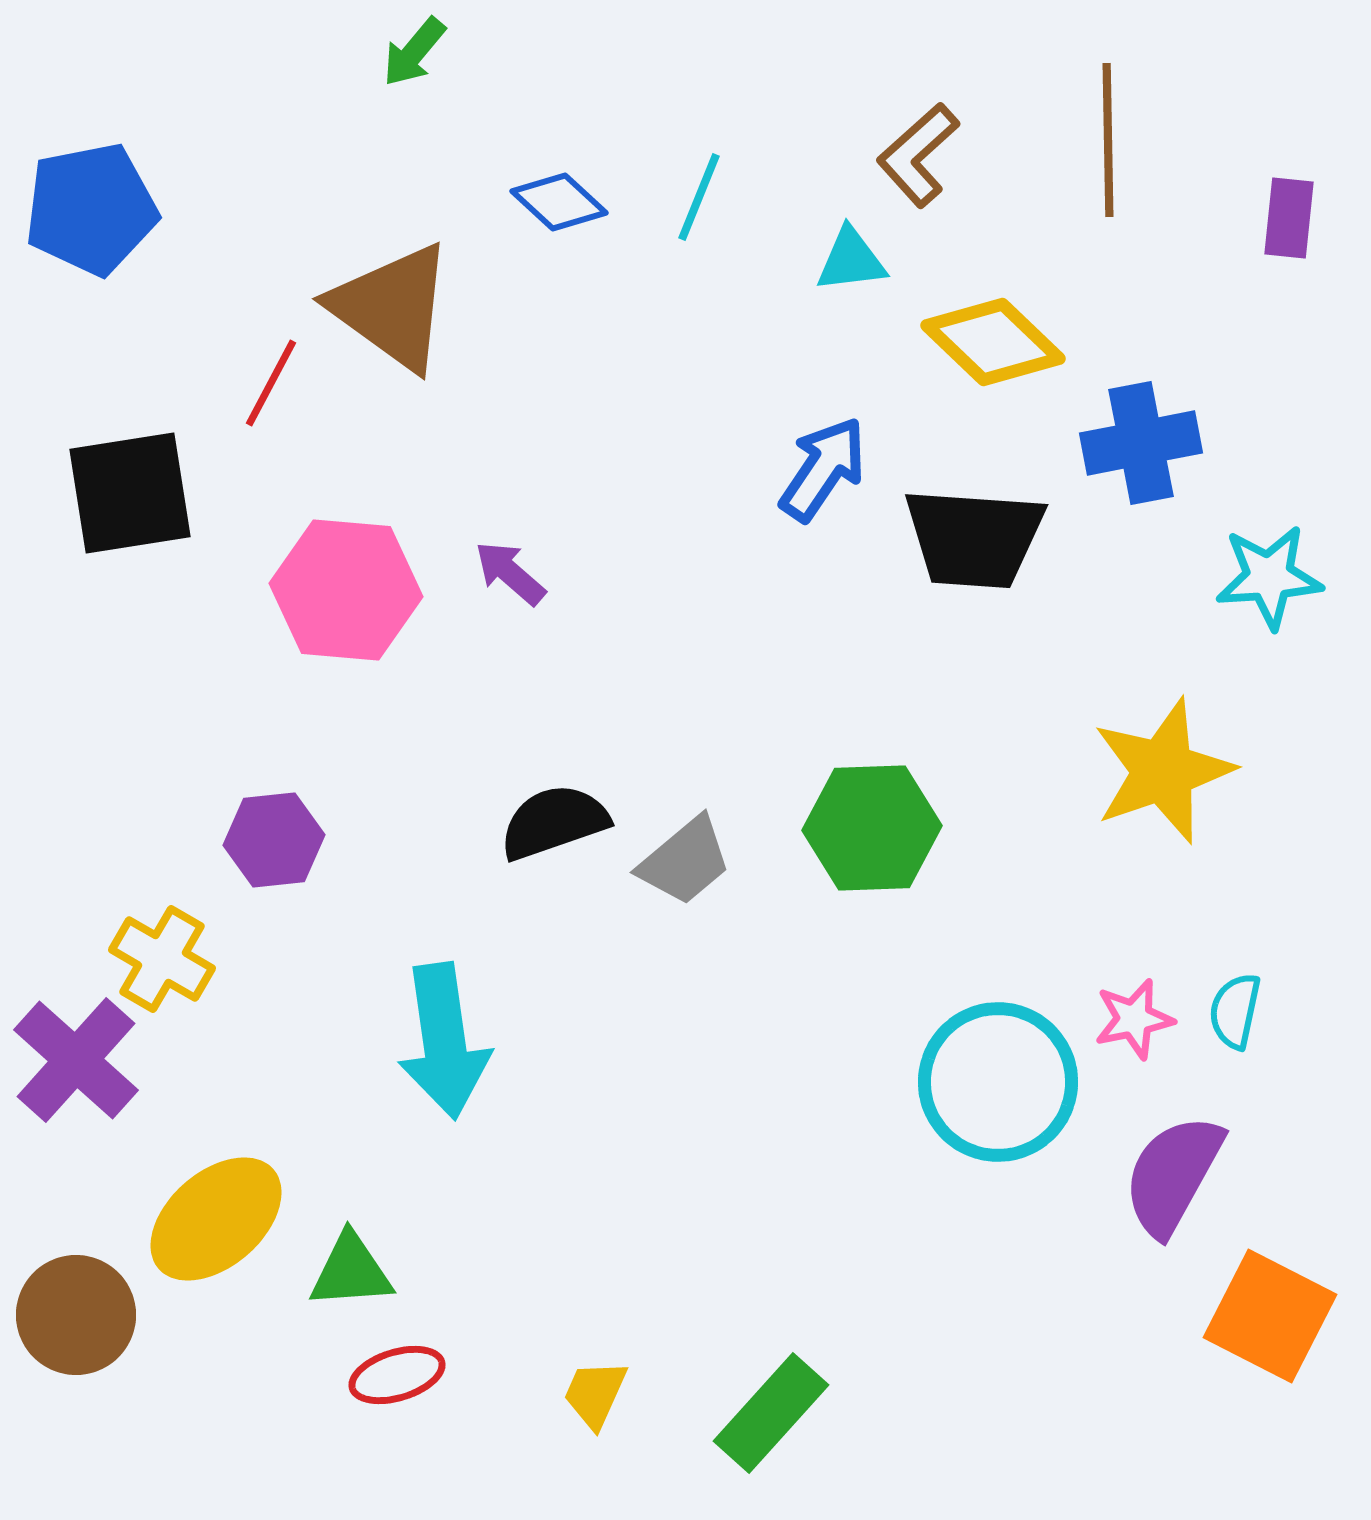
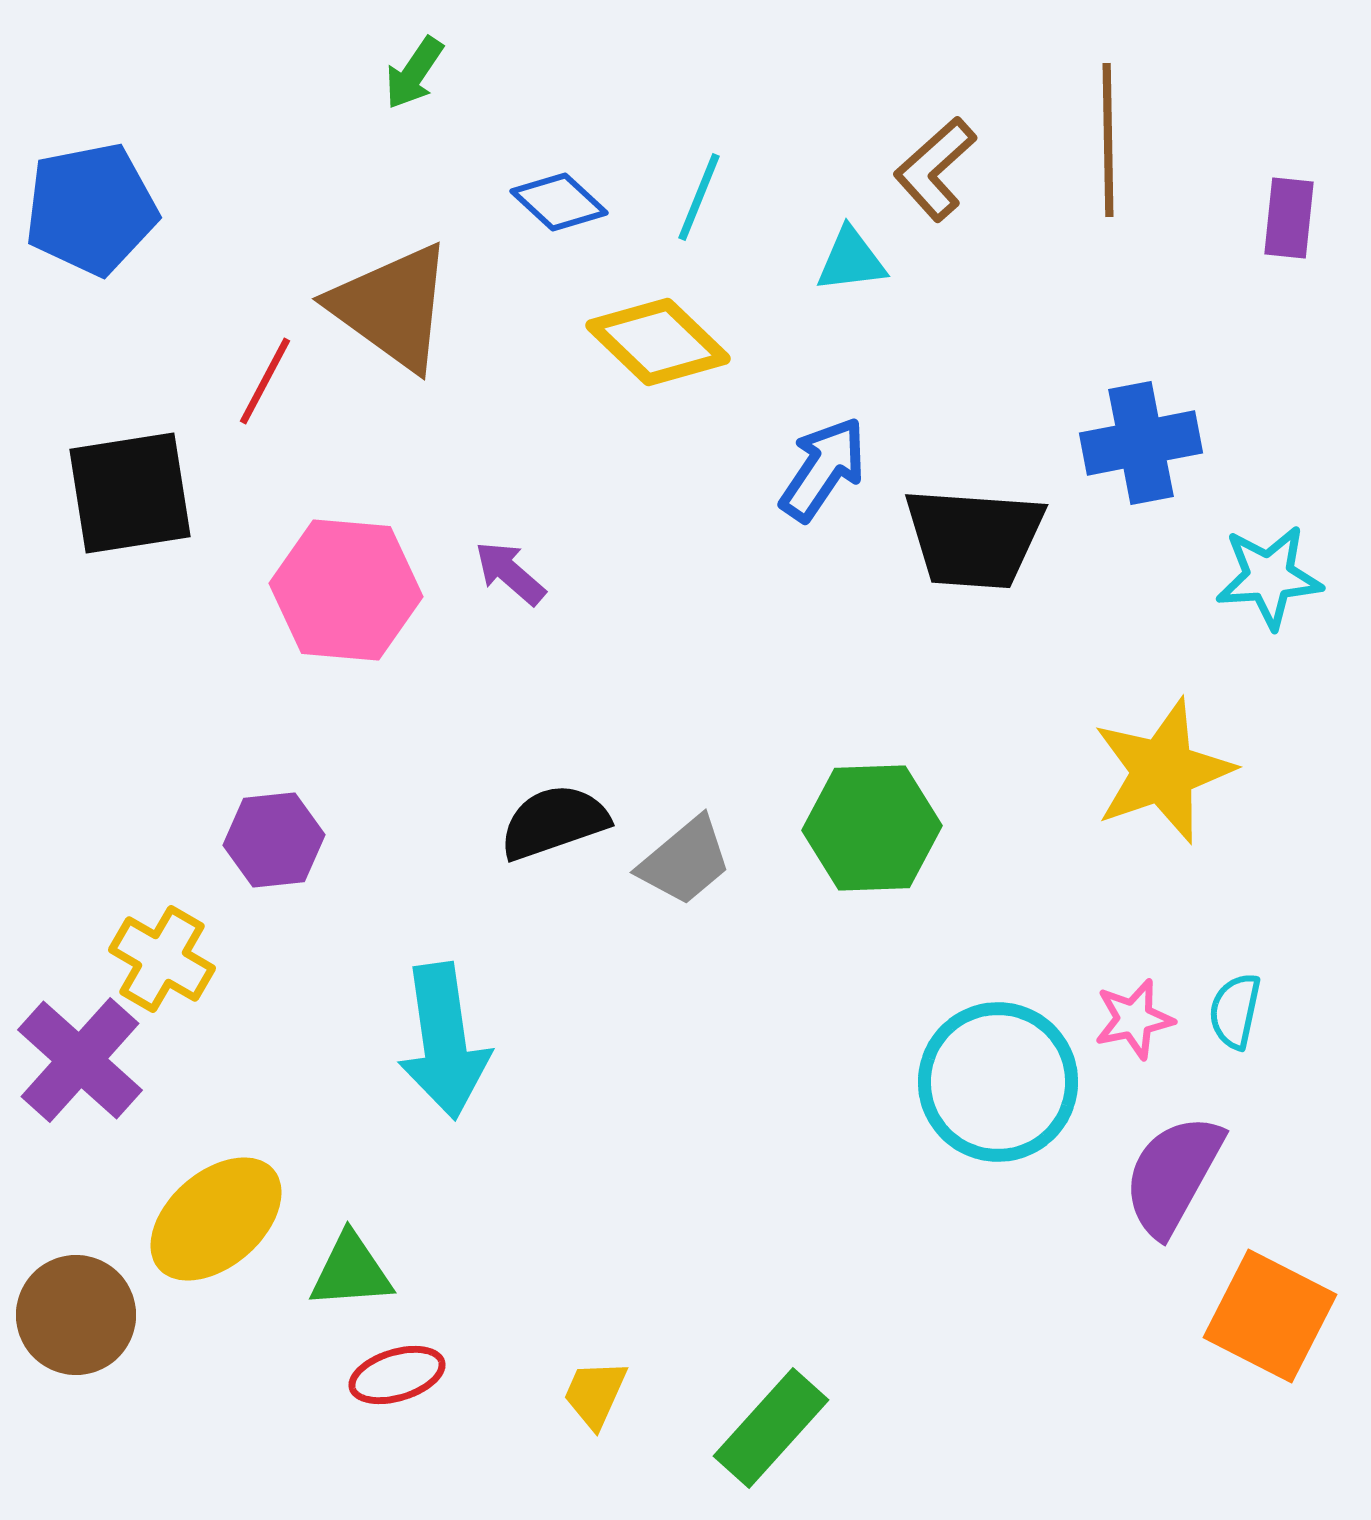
green arrow: moved 21 px down; rotated 6 degrees counterclockwise
brown L-shape: moved 17 px right, 14 px down
yellow diamond: moved 335 px left
red line: moved 6 px left, 2 px up
purple cross: moved 4 px right
green rectangle: moved 15 px down
